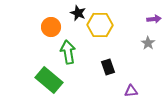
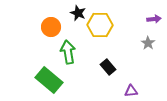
black rectangle: rotated 21 degrees counterclockwise
